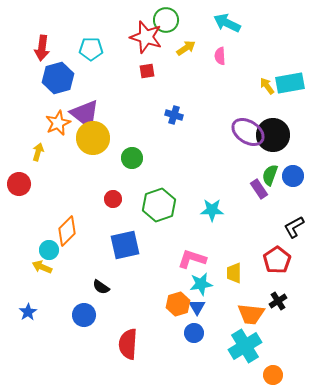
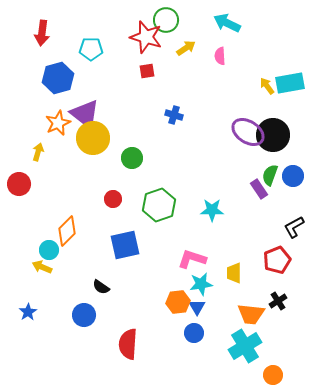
red arrow at (42, 48): moved 15 px up
red pentagon at (277, 260): rotated 12 degrees clockwise
orange hexagon at (178, 304): moved 2 px up; rotated 10 degrees clockwise
